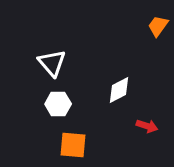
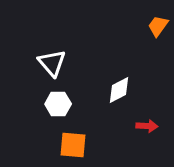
red arrow: rotated 15 degrees counterclockwise
